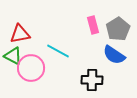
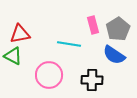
cyan line: moved 11 px right, 7 px up; rotated 20 degrees counterclockwise
pink circle: moved 18 px right, 7 px down
